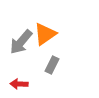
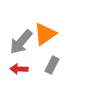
red arrow: moved 15 px up
